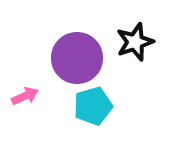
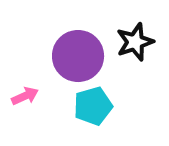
purple circle: moved 1 px right, 2 px up
